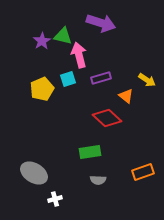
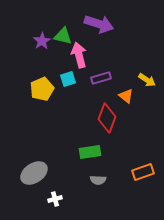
purple arrow: moved 2 px left, 1 px down
red diamond: rotated 68 degrees clockwise
gray ellipse: rotated 64 degrees counterclockwise
